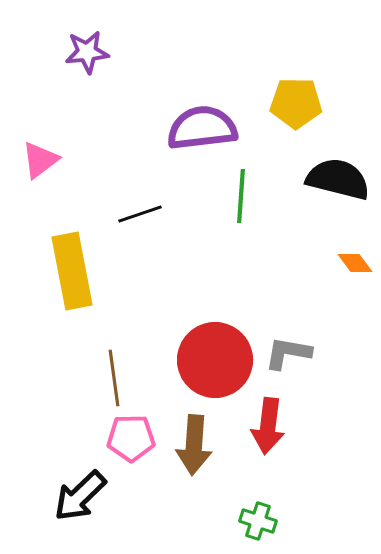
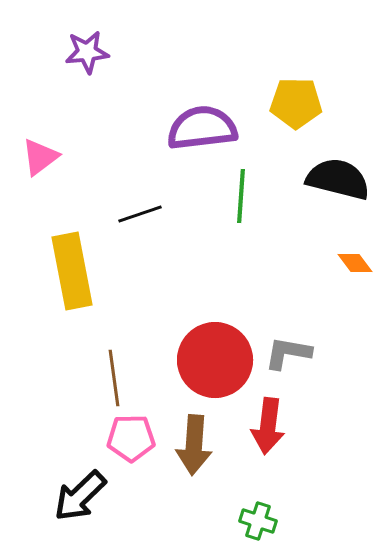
pink triangle: moved 3 px up
